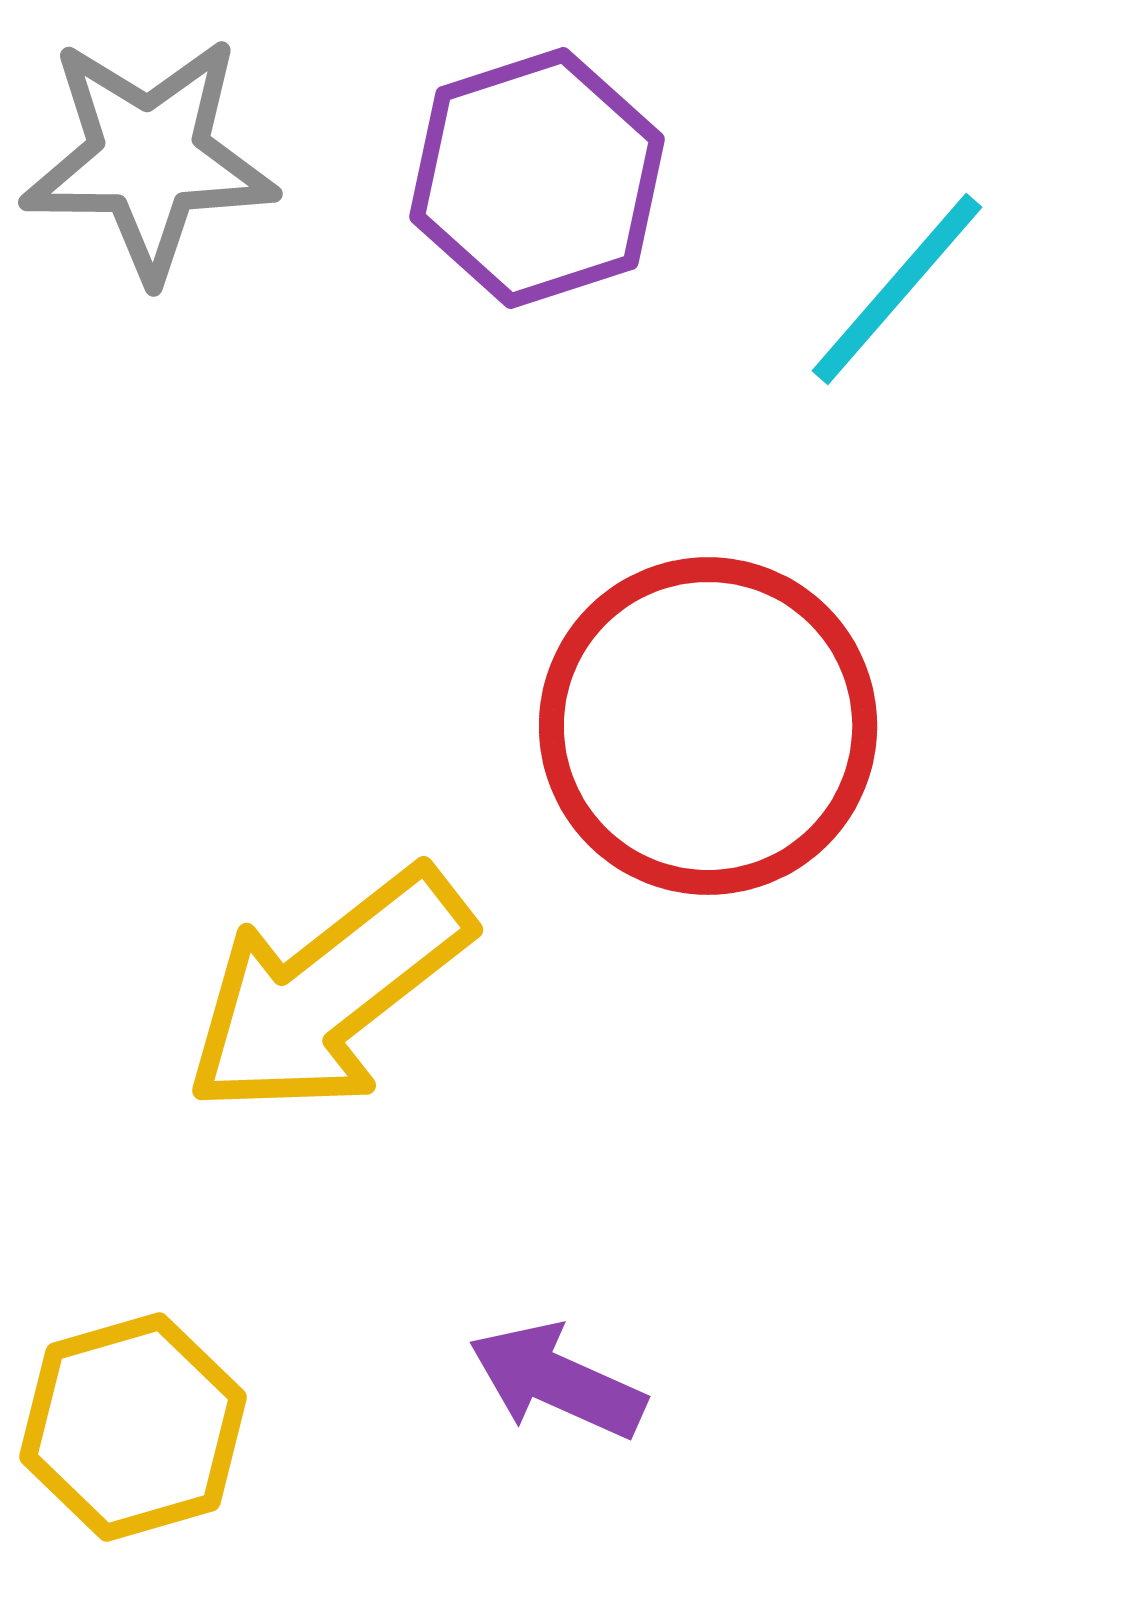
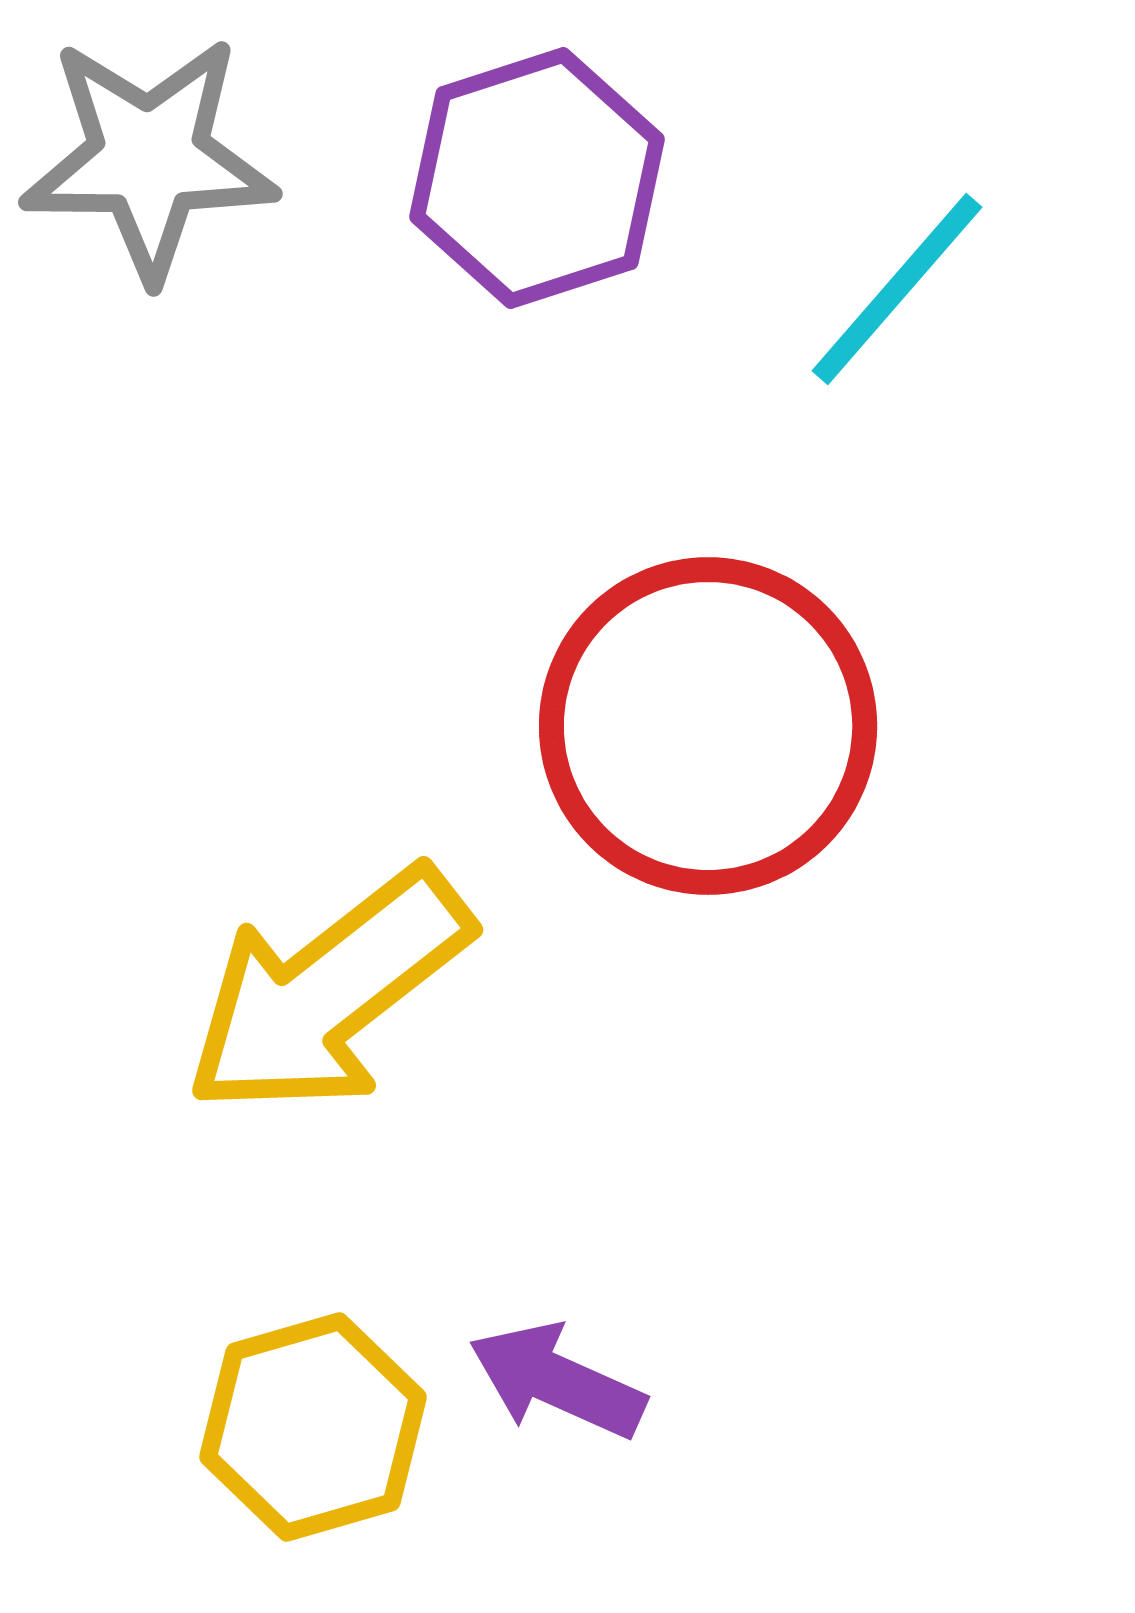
yellow hexagon: moved 180 px right
